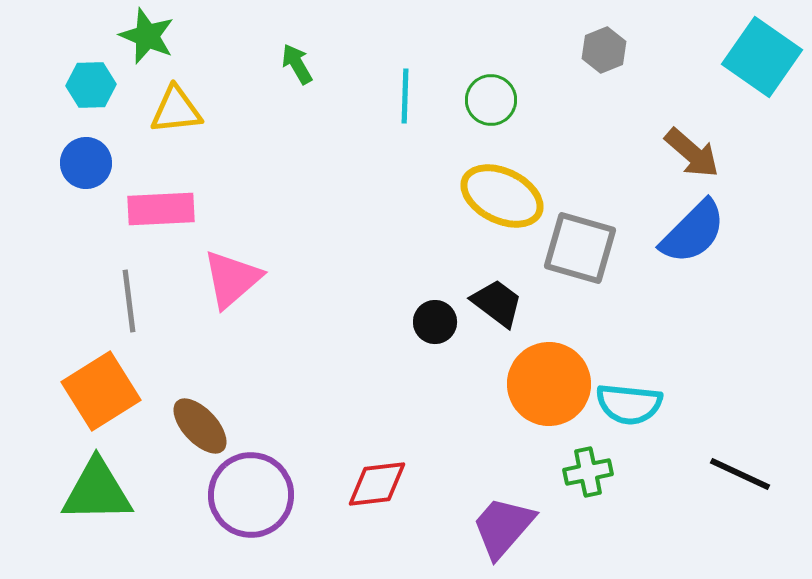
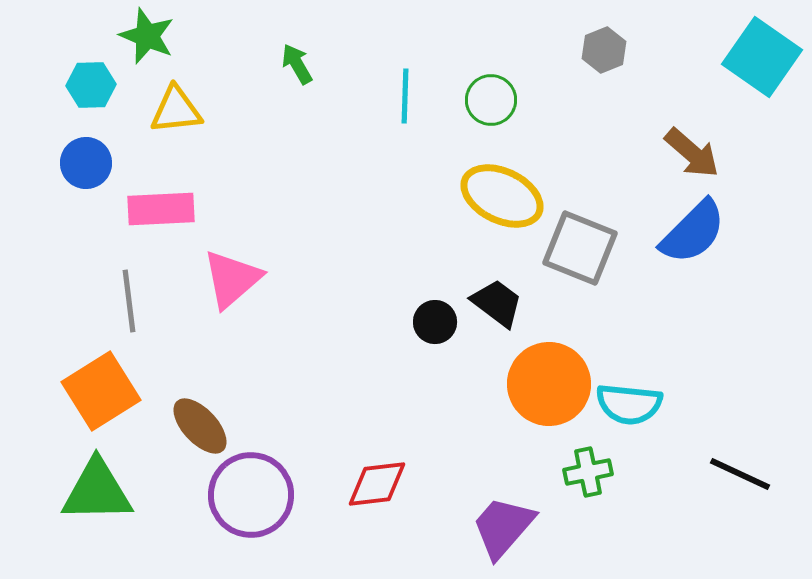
gray square: rotated 6 degrees clockwise
